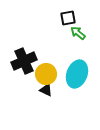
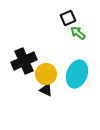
black square: rotated 14 degrees counterclockwise
